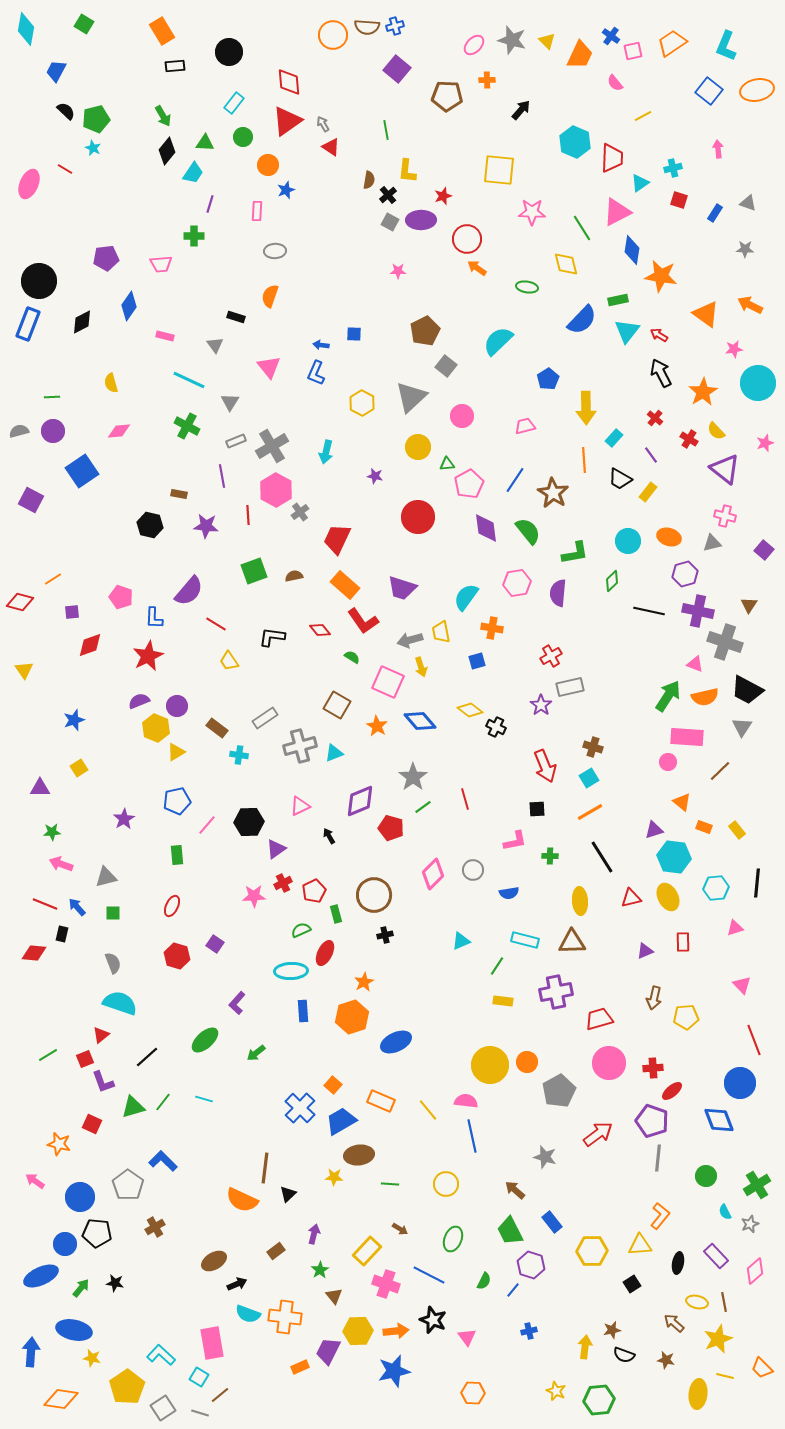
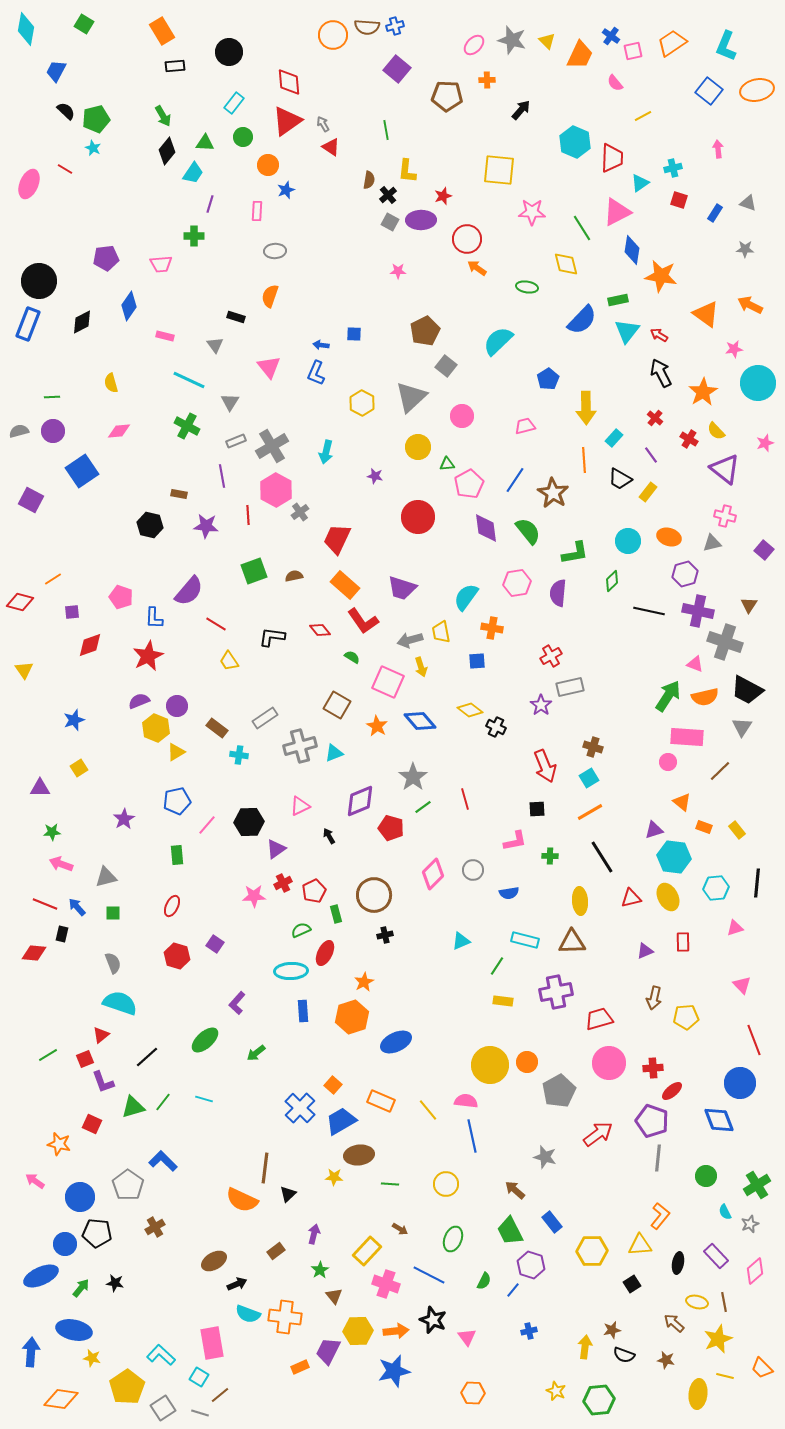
blue square at (477, 661): rotated 12 degrees clockwise
